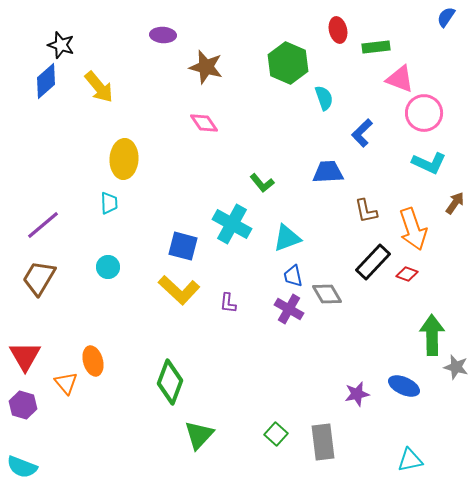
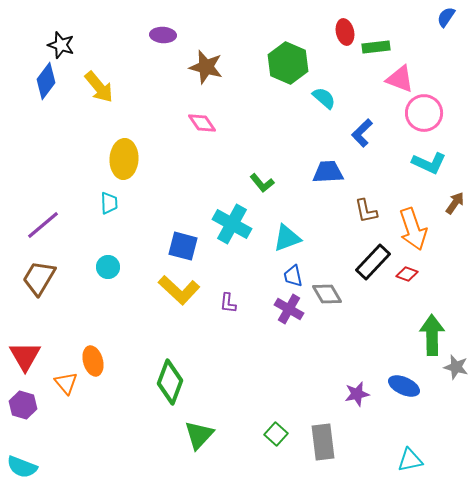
red ellipse at (338, 30): moved 7 px right, 2 px down
blue diamond at (46, 81): rotated 12 degrees counterclockwise
cyan semicircle at (324, 98): rotated 30 degrees counterclockwise
pink diamond at (204, 123): moved 2 px left
